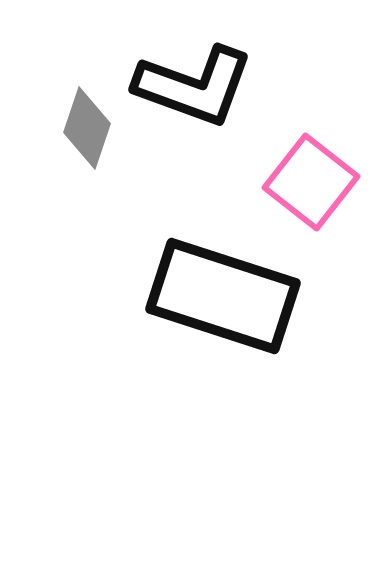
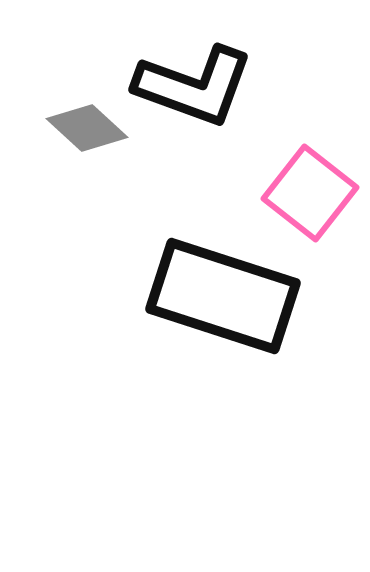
gray diamond: rotated 66 degrees counterclockwise
pink square: moved 1 px left, 11 px down
